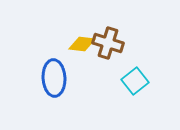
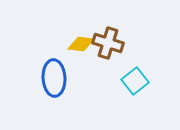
yellow diamond: moved 1 px left
